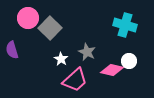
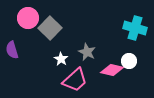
cyan cross: moved 10 px right, 3 px down
